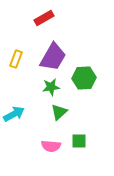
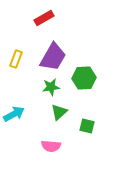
green square: moved 8 px right, 15 px up; rotated 14 degrees clockwise
